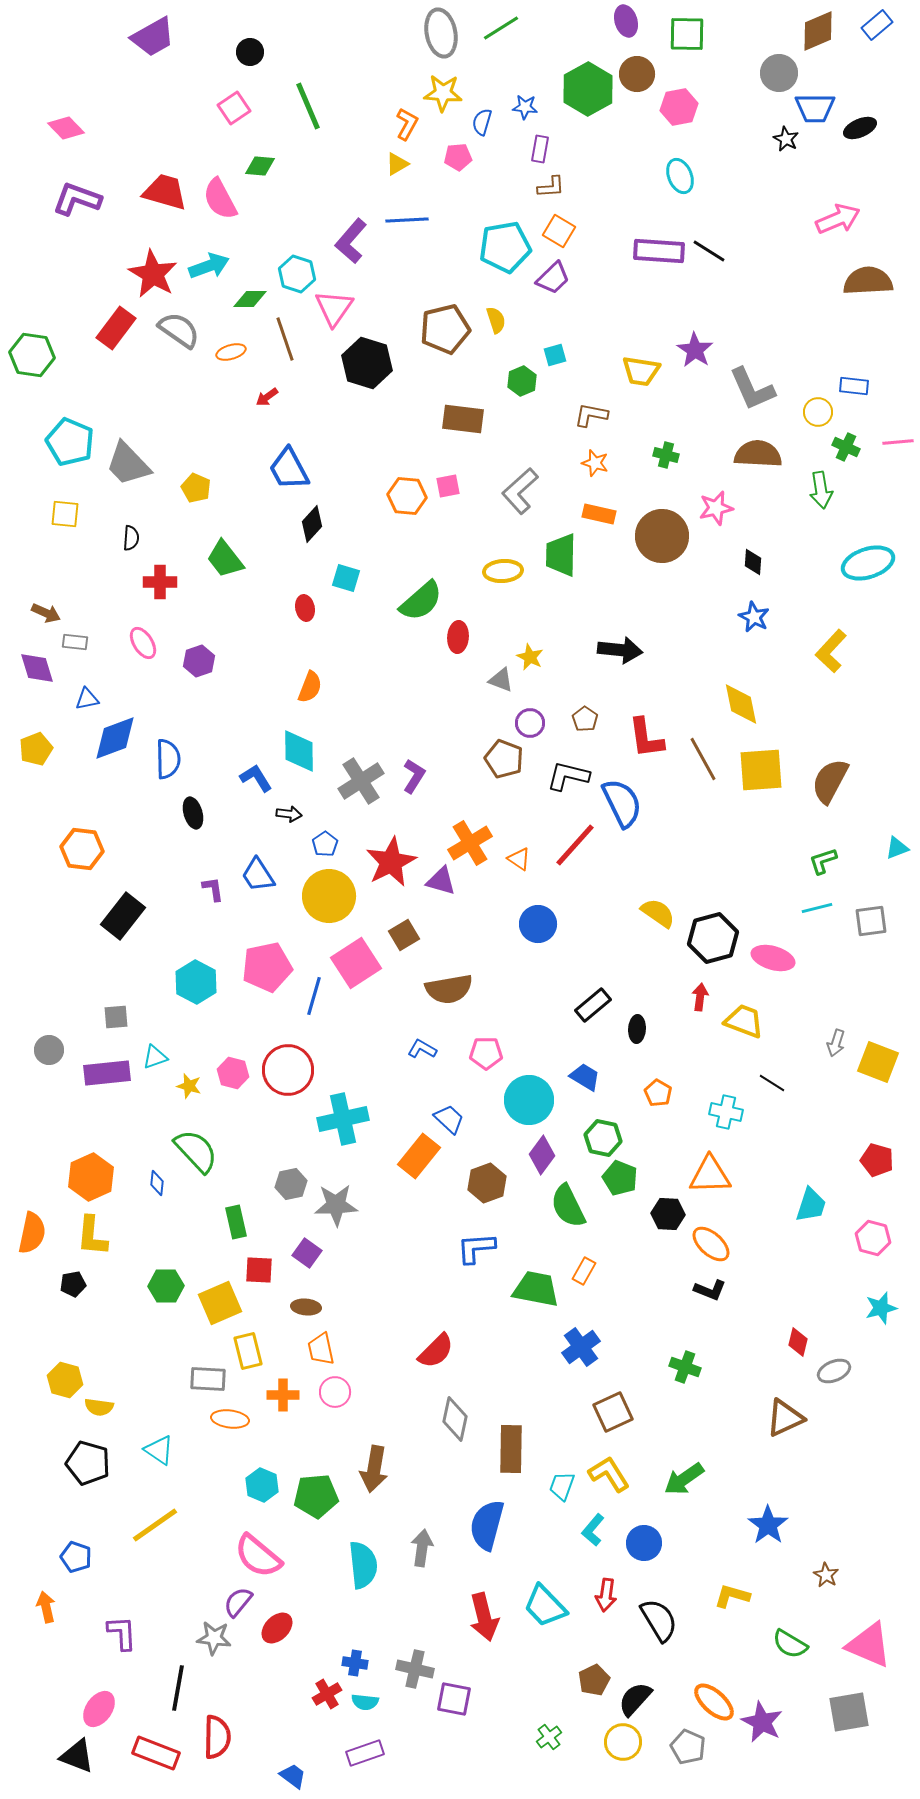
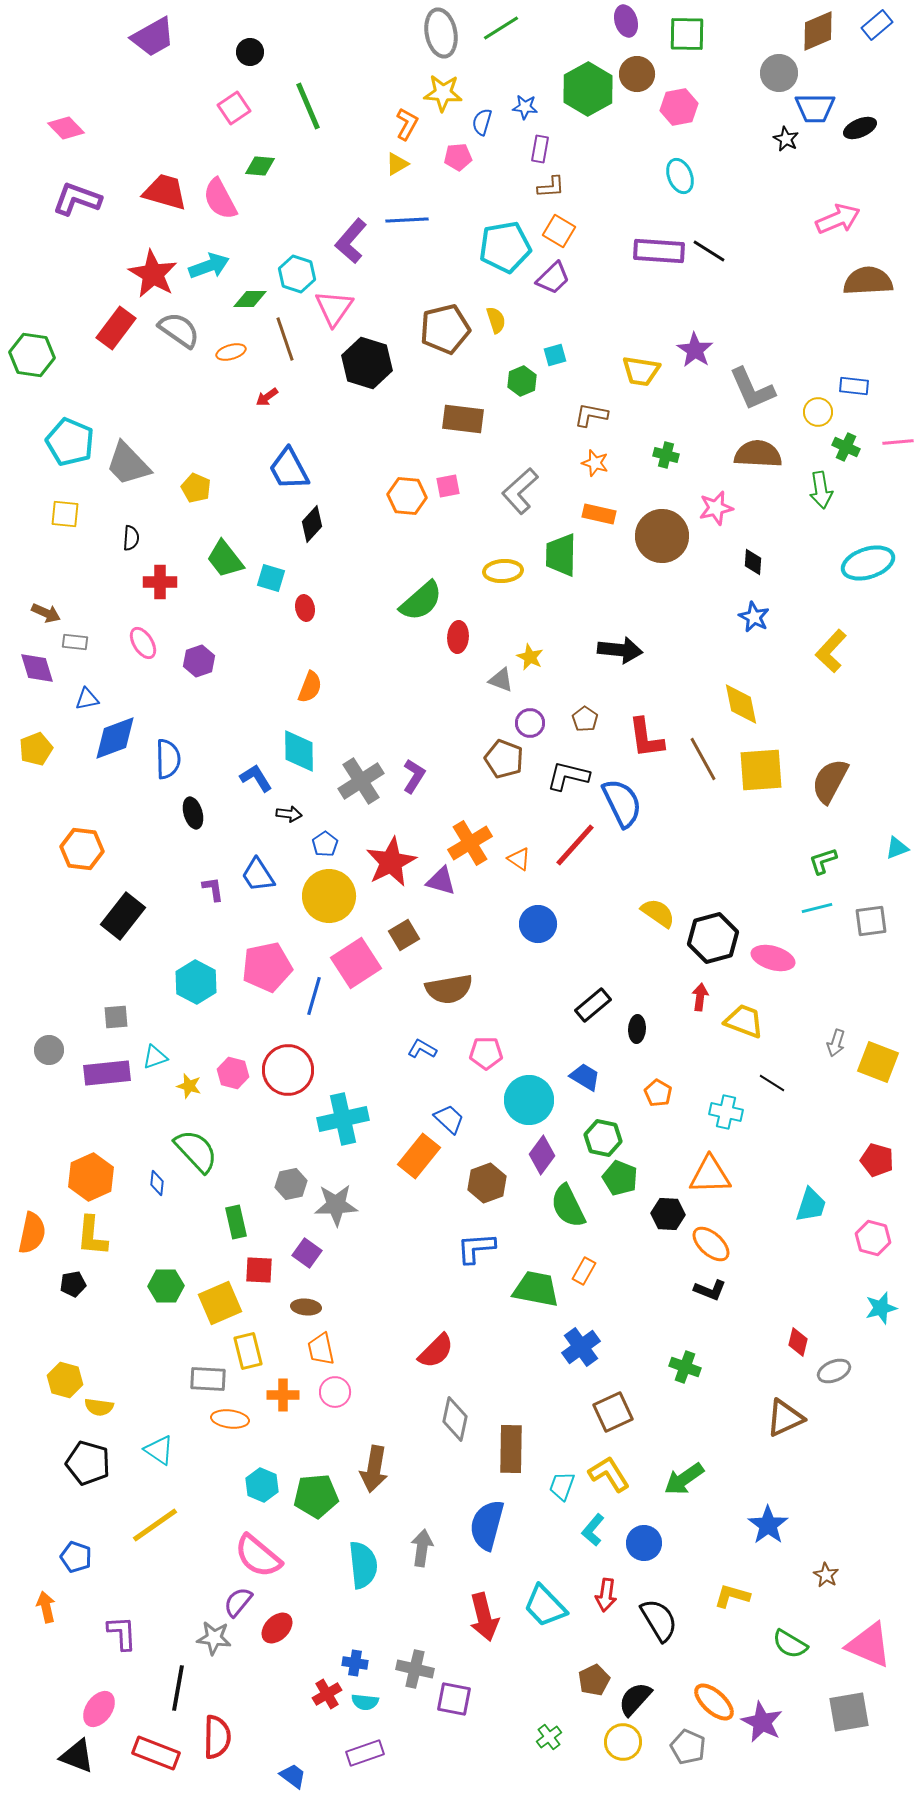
cyan square at (346, 578): moved 75 px left
